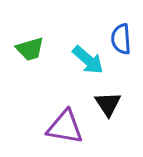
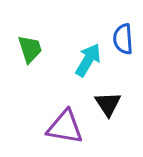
blue semicircle: moved 2 px right
green trapezoid: rotated 92 degrees counterclockwise
cyan arrow: rotated 100 degrees counterclockwise
